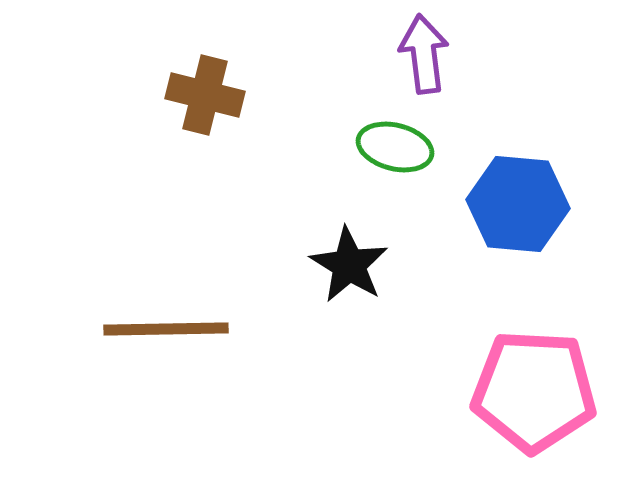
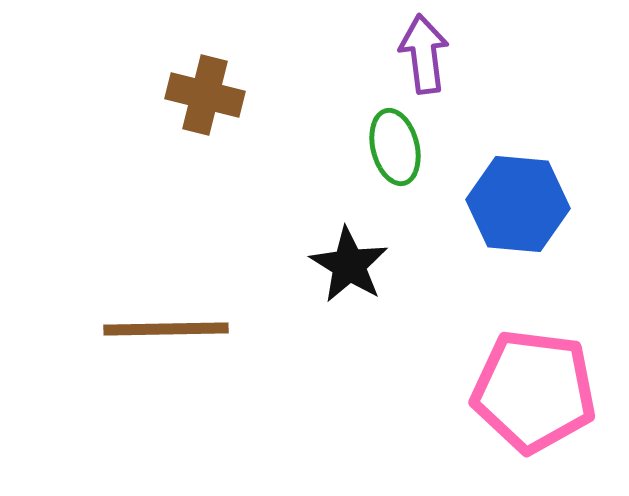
green ellipse: rotated 62 degrees clockwise
pink pentagon: rotated 4 degrees clockwise
